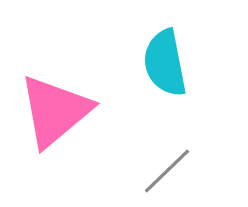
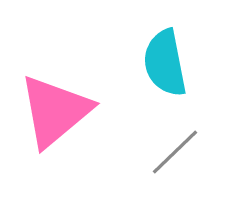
gray line: moved 8 px right, 19 px up
